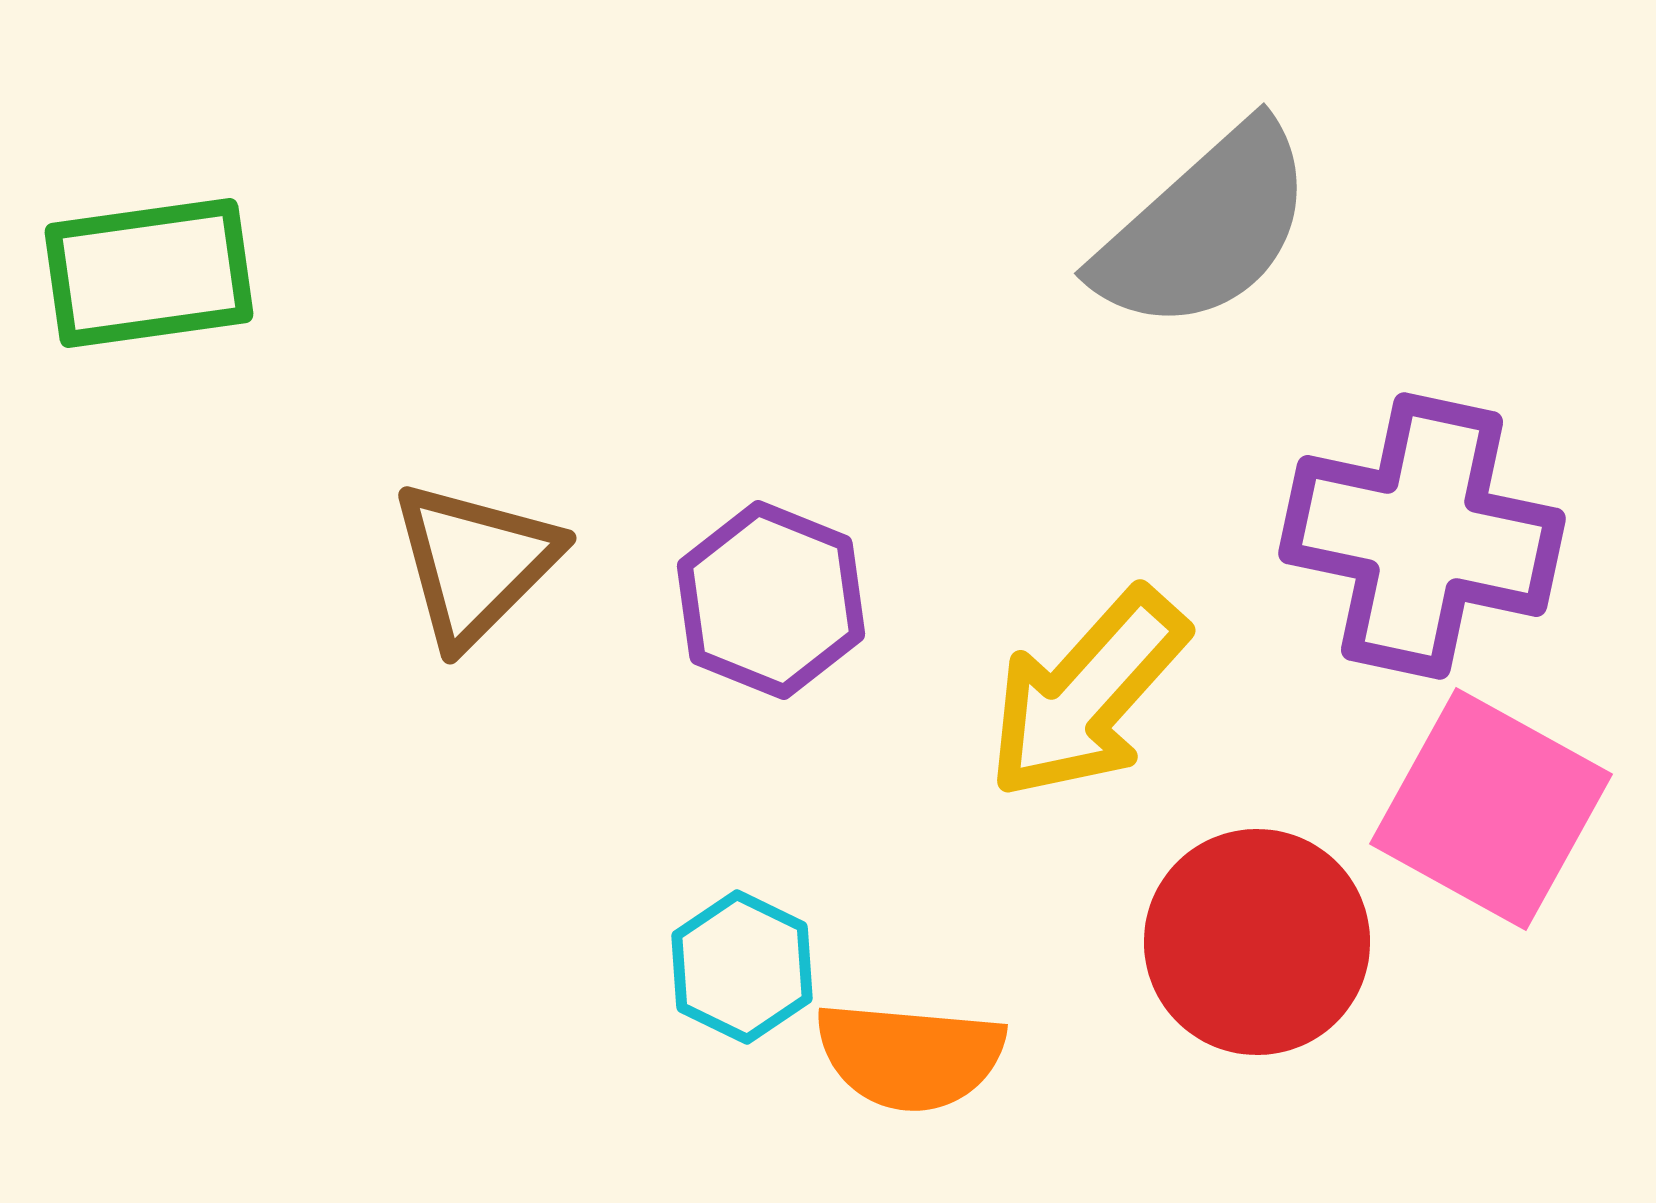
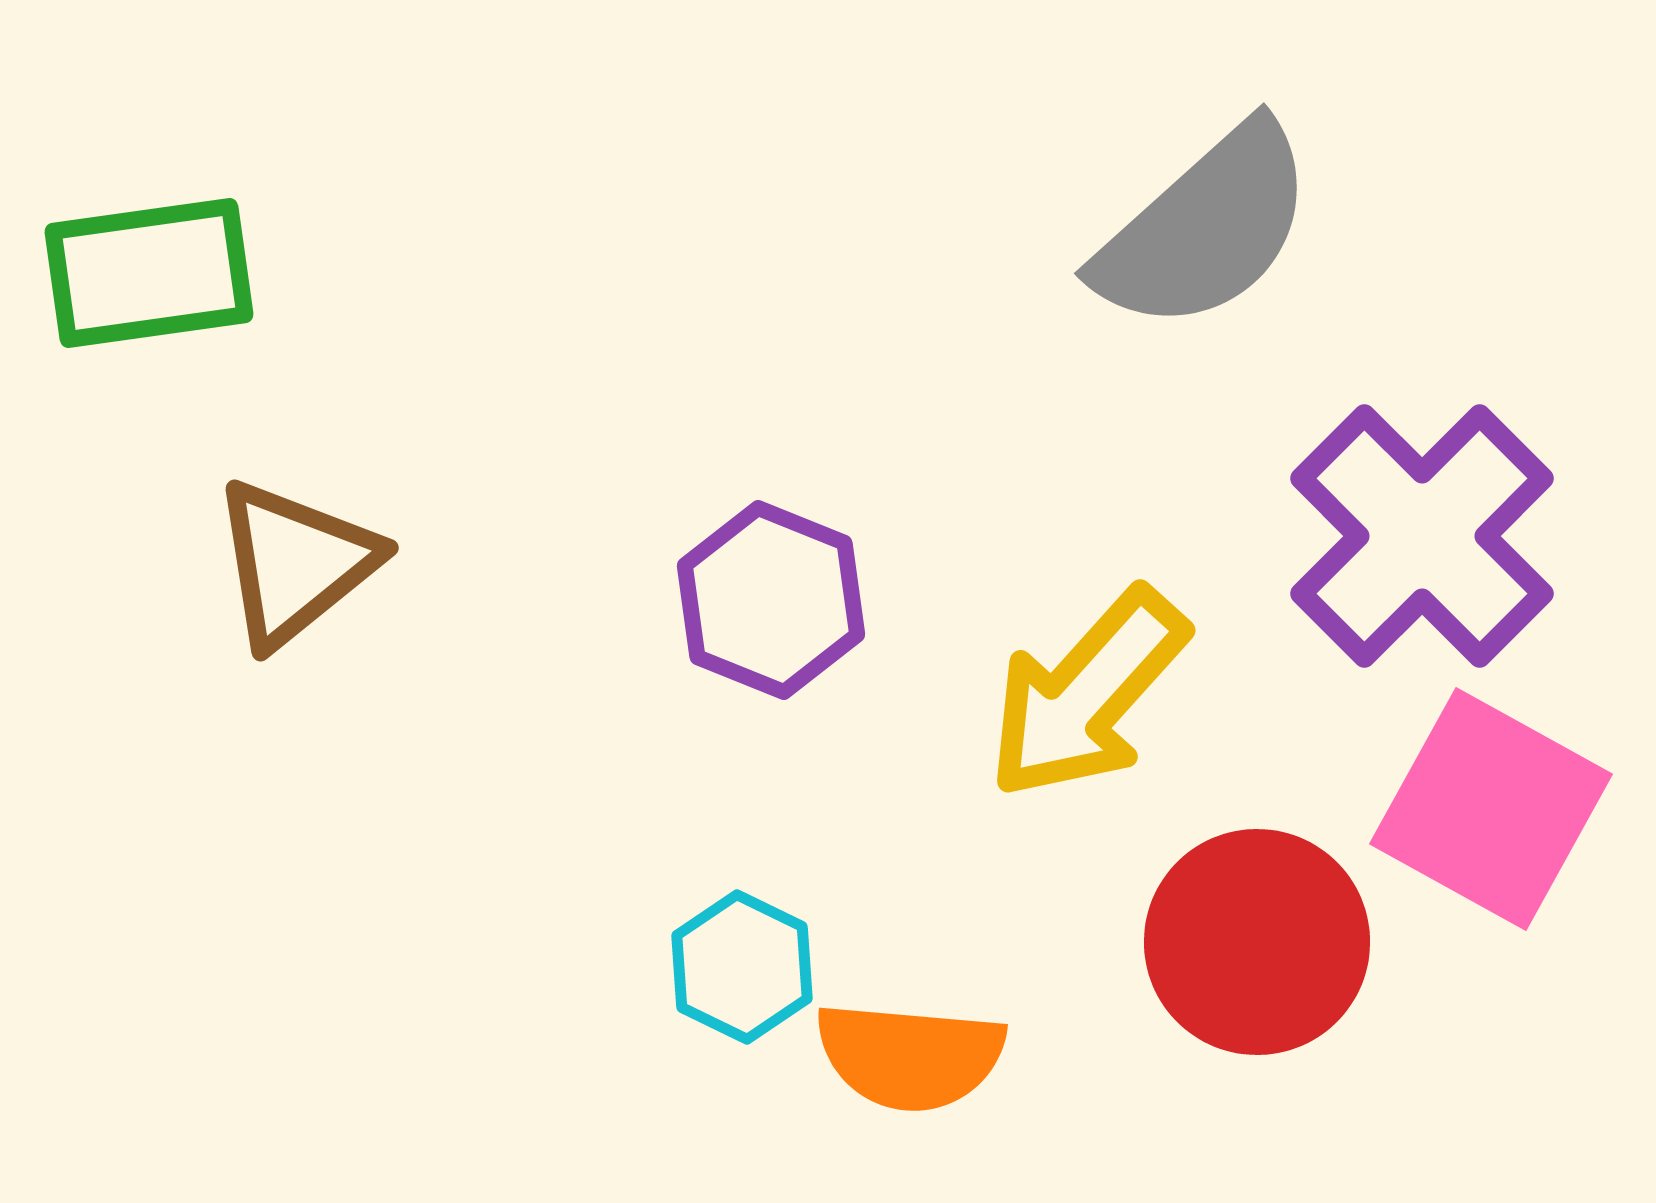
purple cross: rotated 33 degrees clockwise
brown triangle: moved 180 px left; rotated 6 degrees clockwise
